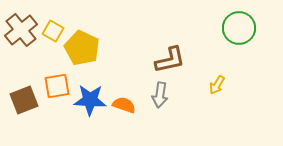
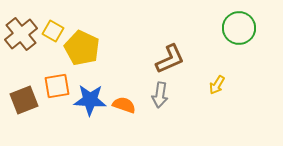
brown cross: moved 4 px down
brown L-shape: moved 1 px up; rotated 12 degrees counterclockwise
